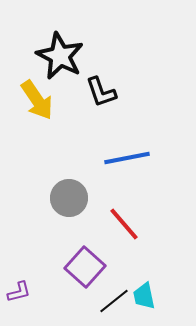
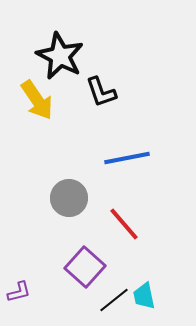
black line: moved 1 px up
